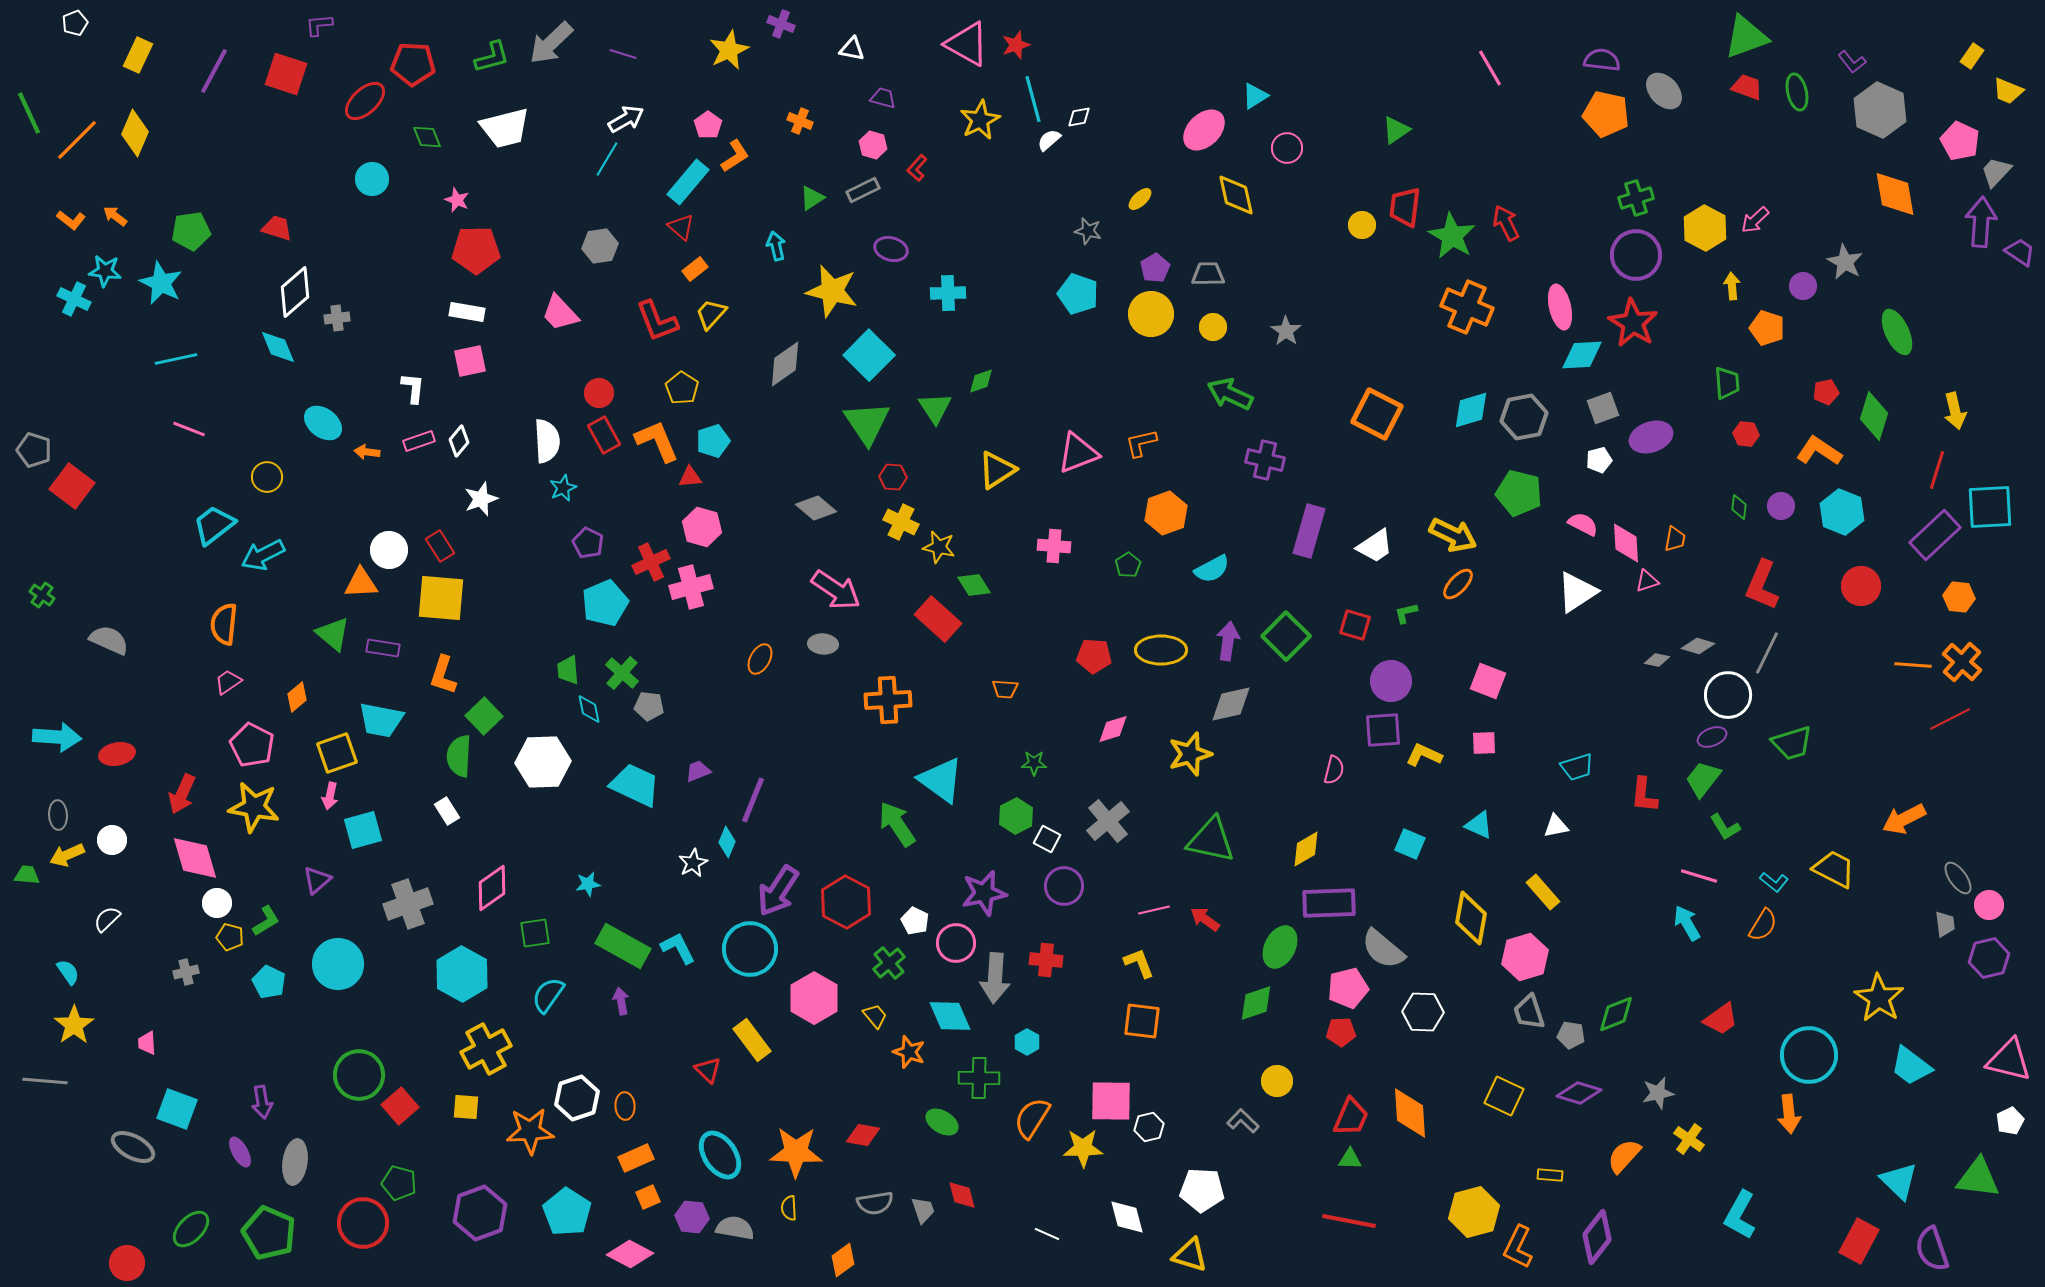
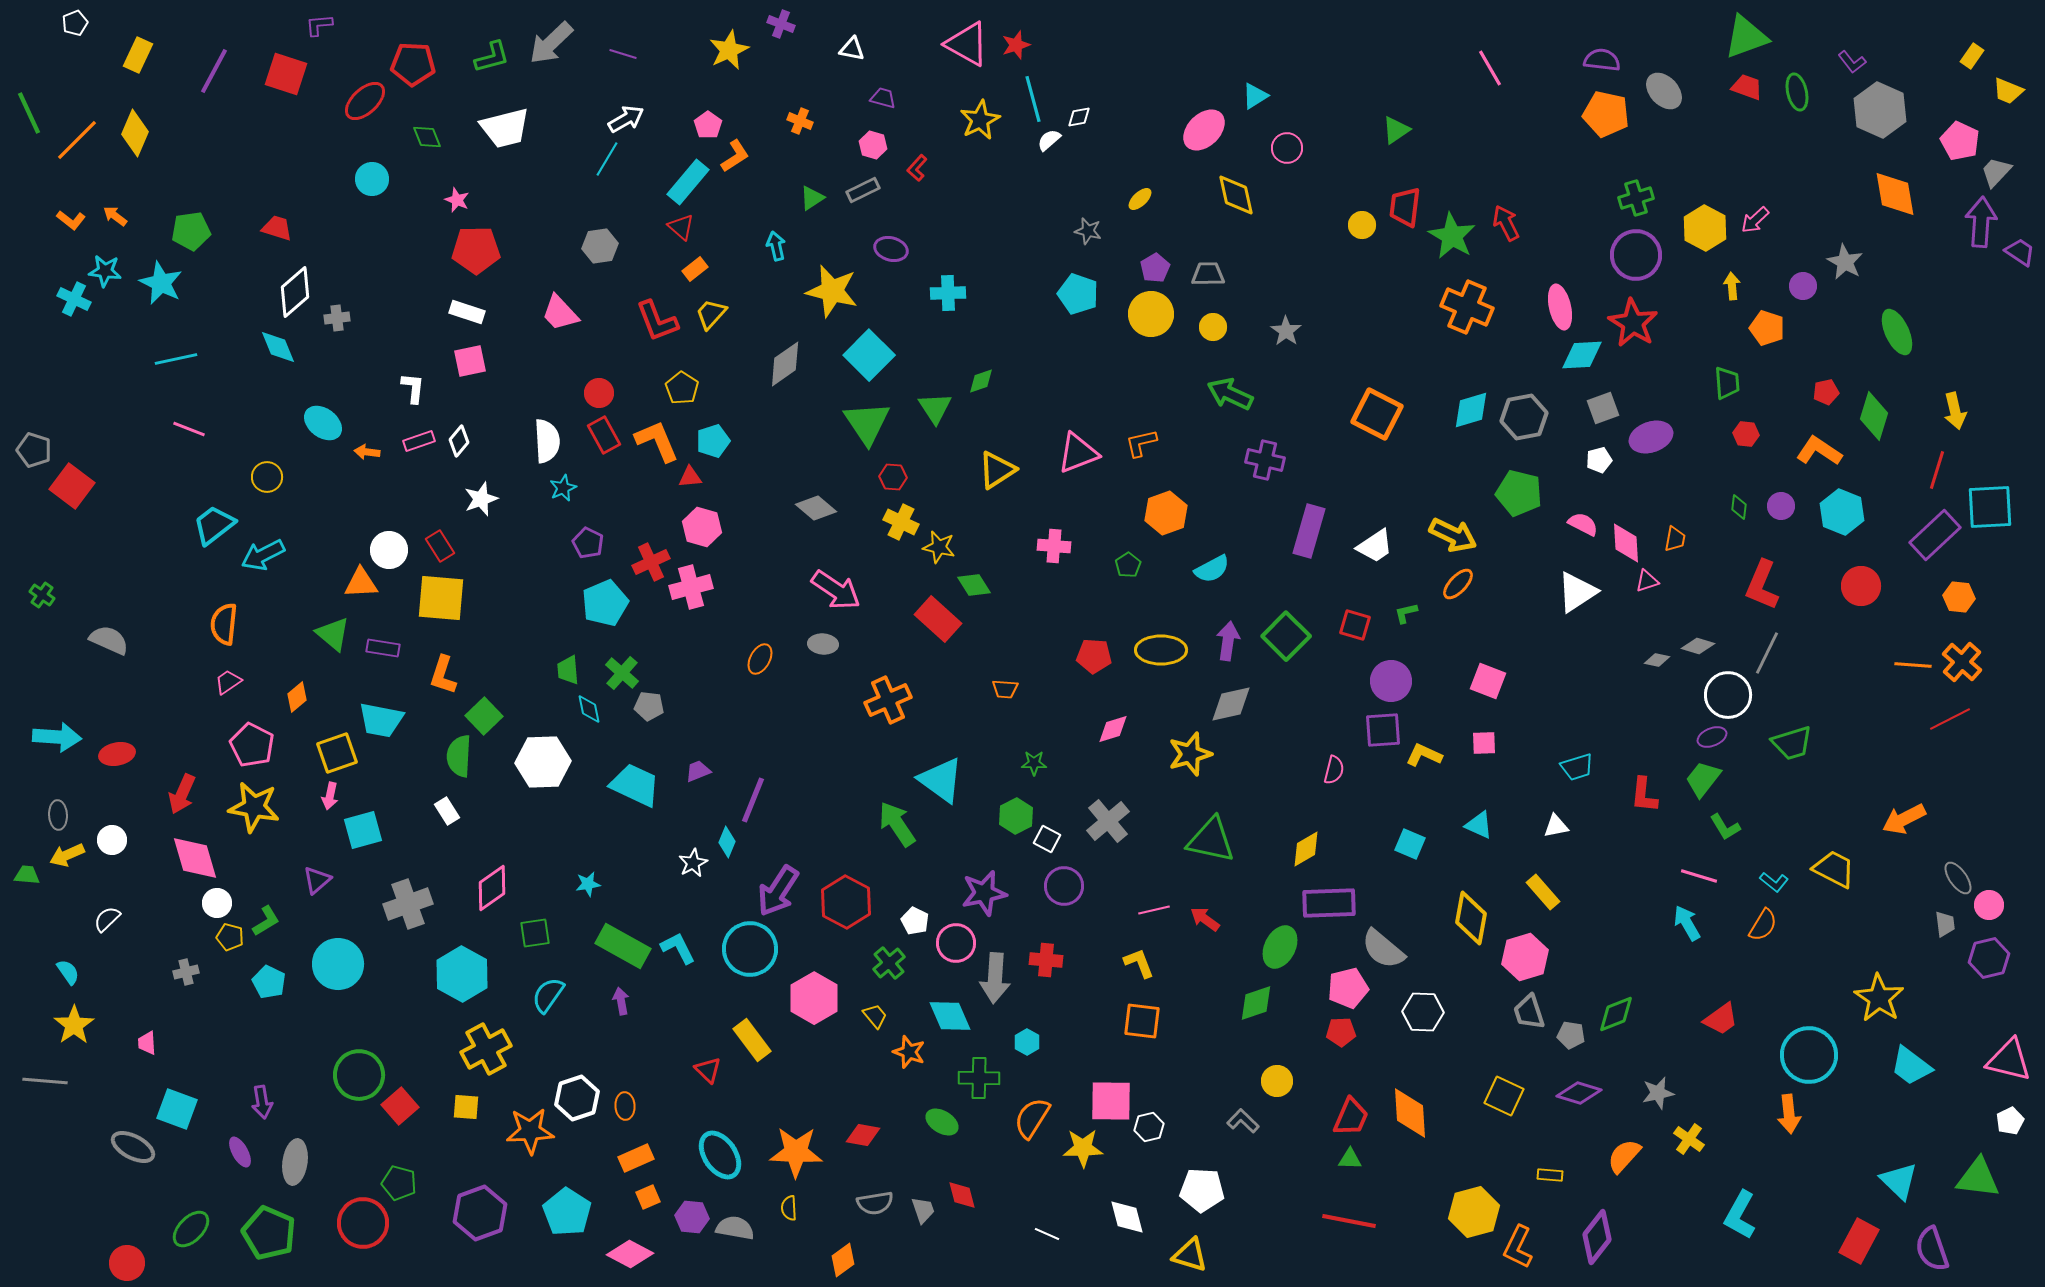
white rectangle at (467, 312): rotated 8 degrees clockwise
orange cross at (888, 700): rotated 21 degrees counterclockwise
